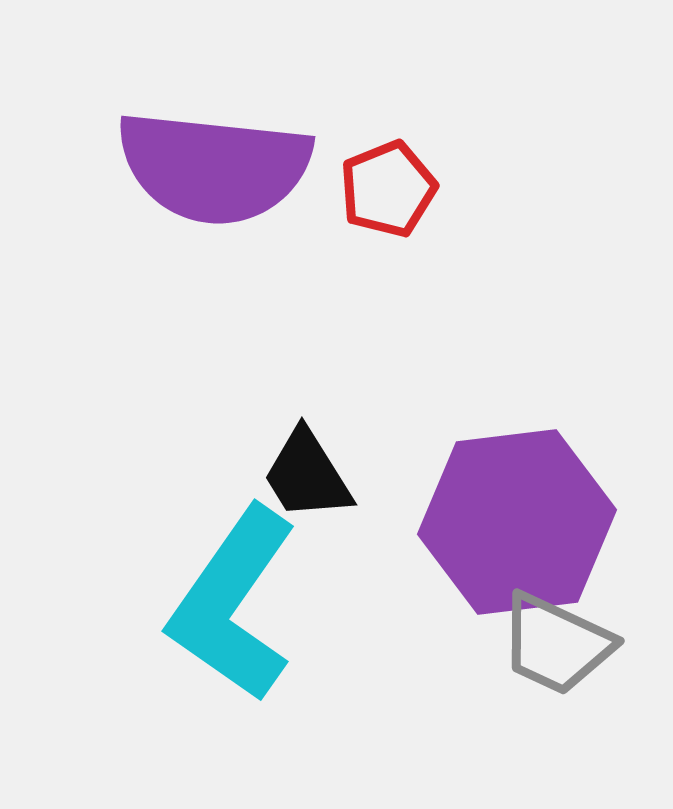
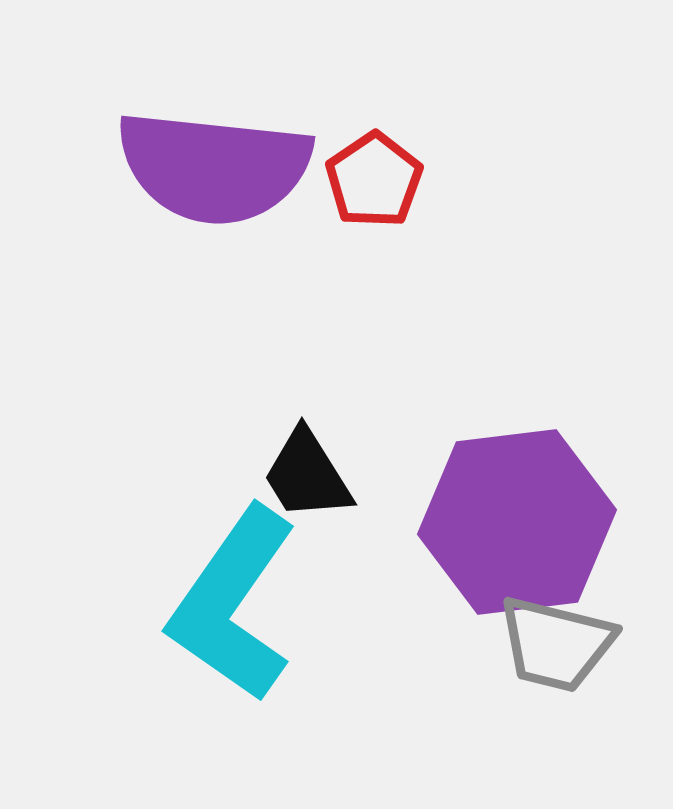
red pentagon: moved 14 px left, 9 px up; rotated 12 degrees counterclockwise
gray trapezoid: rotated 11 degrees counterclockwise
